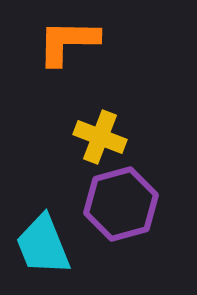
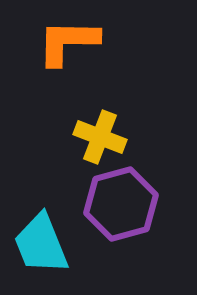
cyan trapezoid: moved 2 px left, 1 px up
